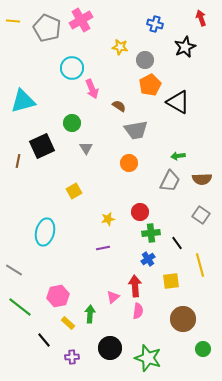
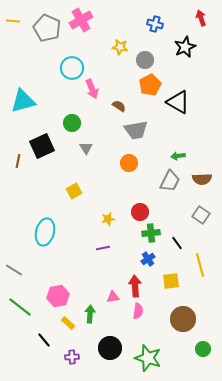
pink triangle at (113, 297): rotated 32 degrees clockwise
